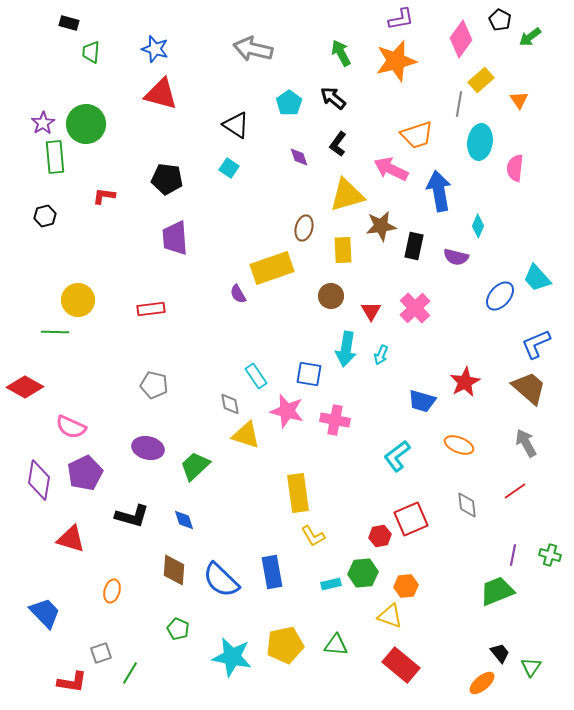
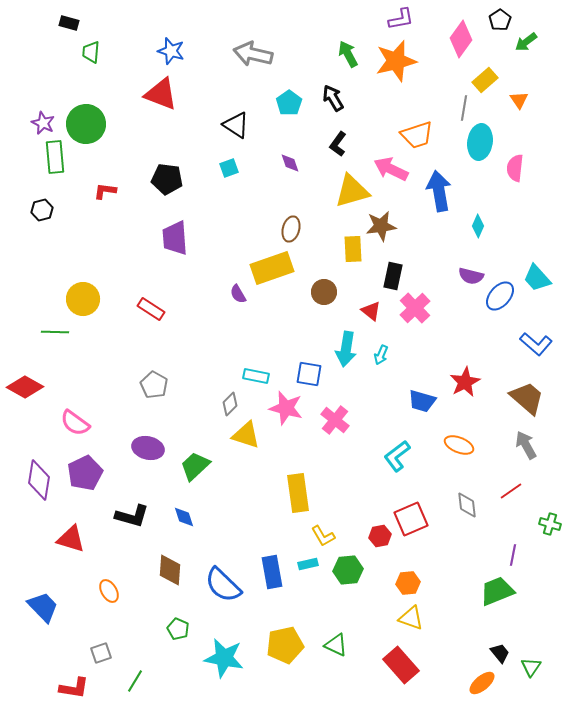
black pentagon at (500, 20): rotated 10 degrees clockwise
green arrow at (530, 37): moved 4 px left, 5 px down
blue star at (155, 49): moved 16 px right, 2 px down
gray arrow at (253, 49): moved 5 px down
green arrow at (341, 53): moved 7 px right, 1 px down
yellow rectangle at (481, 80): moved 4 px right
red triangle at (161, 94): rotated 6 degrees clockwise
black arrow at (333, 98): rotated 20 degrees clockwise
gray line at (459, 104): moved 5 px right, 4 px down
purple star at (43, 123): rotated 15 degrees counterclockwise
purple diamond at (299, 157): moved 9 px left, 6 px down
cyan square at (229, 168): rotated 36 degrees clockwise
yellow triangle at (347, 195): moved 5 px right, 4 px up
red L-shape at (104, 196): moved 1 px right, 5 px up
black hexagon at (45, 216): moved 3 px left, 6 px up
brown ellipse at (304, 228): moved 13 px left, 1 px down
black rectangle at (414, 246): moved 21 px left, 30 px down
yellow rectangle at (343, 250): moved 10 px right, 1 px up
purple semicircle at (456, 257): moved 15 px right, 19 px down
brown circle at (331, 296): moved 7 px left, 4 px up
yellow circle at (78, 300): moved 5 px right, 1 px up
red rectangle at (151, 309): rotated 40 degrees clockwise
red triangle at (371, 311): rotated 20 degrees counterclockwise
blue L-shape at (536, 344): rotated 116 degrees counterclockwise
cyan rectangle at (256, 376): rotated 45 degrees counterclockwise
gray pentagon at (154, 385): rotated 16 degrees clockwise
brown trapezoid at (529, 388): moved 2 px left, 10 px down
gray diamond at (230, 404): rotated 55 degrees clockwise
pink star at (287, 411): moved 1 px left, 3 px up
pink cross at (335, 420): rotated 28 degrees clockwise
pink semicircle at (71, 427): moved 4 px right, 4 px up; rotated 12 degrees clockwise
gray arrow at (526, 443): moved 2 px down
red line at (515, 491): moved 4 px left
blue diamond at (184, 520): moved 3 px up
yellow L-shape at (313, 536): moved 10 px right
green cross at (550, 555): moved 31 px up
brown diamond at (174, 570): moved 4 px left
green hexagon at (363, 573): moved 15 px left, 3 px up
blue semicircle at (221, 580): moved 2 px right, 5 px down
cyan rectangle at (331, 584): moved 23 px left, 20 px up
orange hexagon at (406, 586): moved 2 px right, 3 px up
orange ellipse at (112, 591): moved 3 px left; rotated 45 degrees counterclockwise
blue trapezoid at (45, 613): moved 2 px left, 6 px up
yellow triangle at (390, 616): moved 21 px right, 2 px down
green triangle at (336, 645): rotated 20 degrees clockwise
cyan star at (232, 657): moved 8 px left, 1 px down
red rectangle at (401, 665): rotated 9 degrees clockwise
green line at (130, 673): moved 5 px right, 8 px down
red L-shape at (72, 682): moved 2 px right, 6 px down
